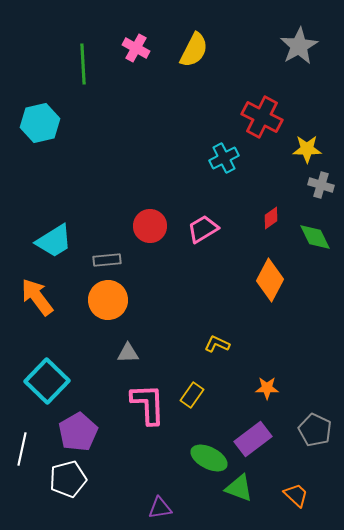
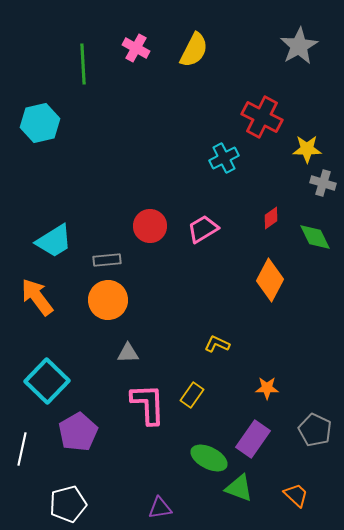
gray cross: moved 2 px right, 2 px up
purple rectangle: rotated 18 degrees counterclockwise
white pentagon: moved 25 px down
